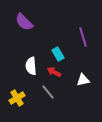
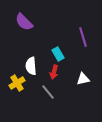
red arrow: rotated 104 degrees counterclockwise
white triangle: moved 1 px up
yellow cross: moved 15 px up
